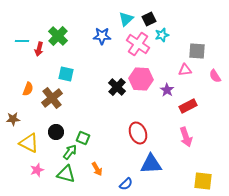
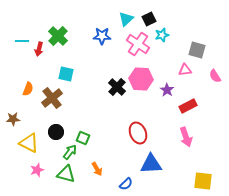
gray square: moved 1 px up; rotated 12 degrees clockwise
